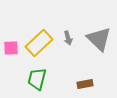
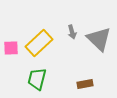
gray arrow: moved 4 px right, 6 px up
